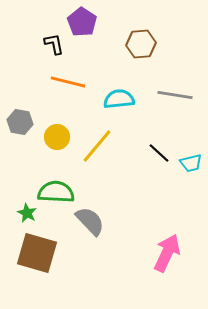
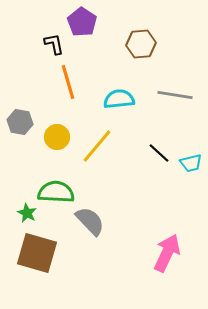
orange line: rotated 60 degrees clockwise
